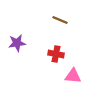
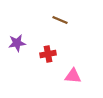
red cross: moved 8 px left; rotated 21 degrees counterclockwise
